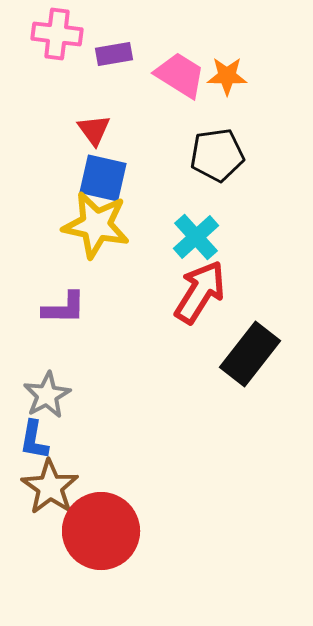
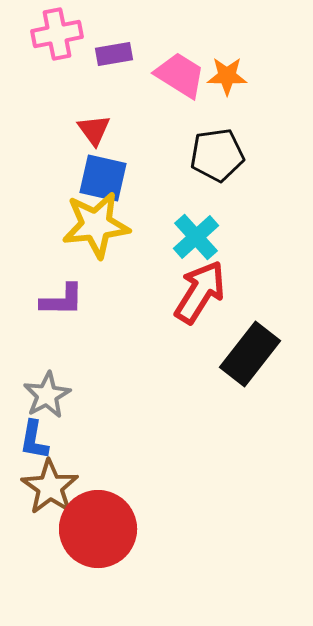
pink cross: rotated 18 degrees counterclockwise
yellow star: rotated 18 degrees counterclockwise
purple L-shape: moved 2 px left, 8 px up
red circle: moved 3 px left, 2 px up
